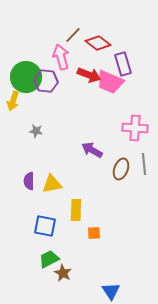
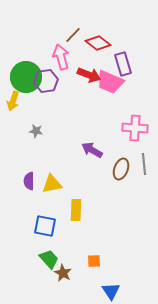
purple hexagon: rotated 15 degrees counterclockwise
orange square: moved 28 px down
green trapezoid: rotated 75 degrees clockwise
